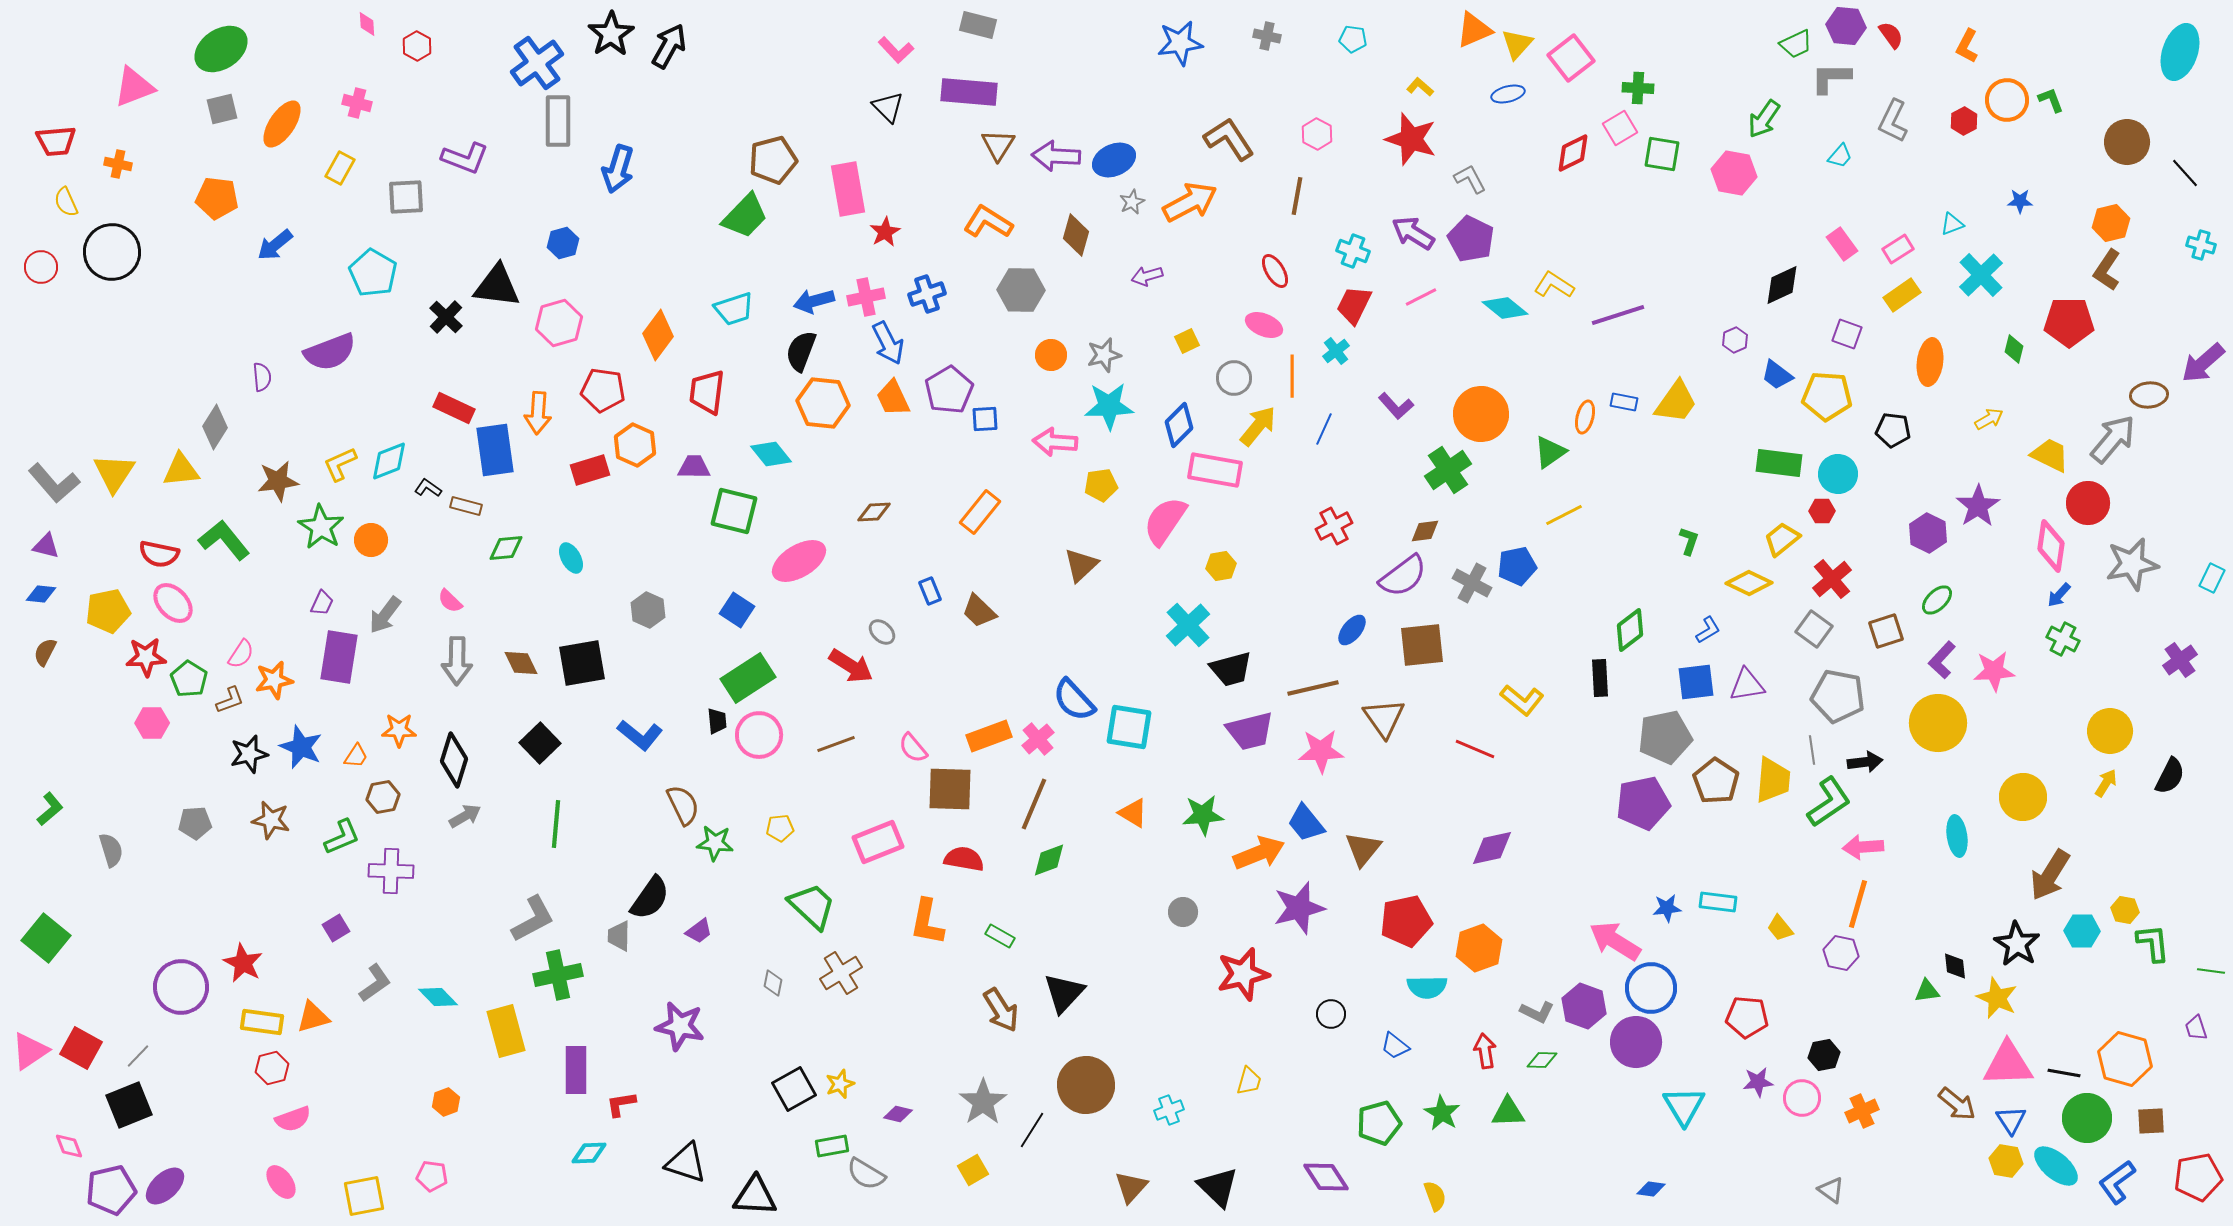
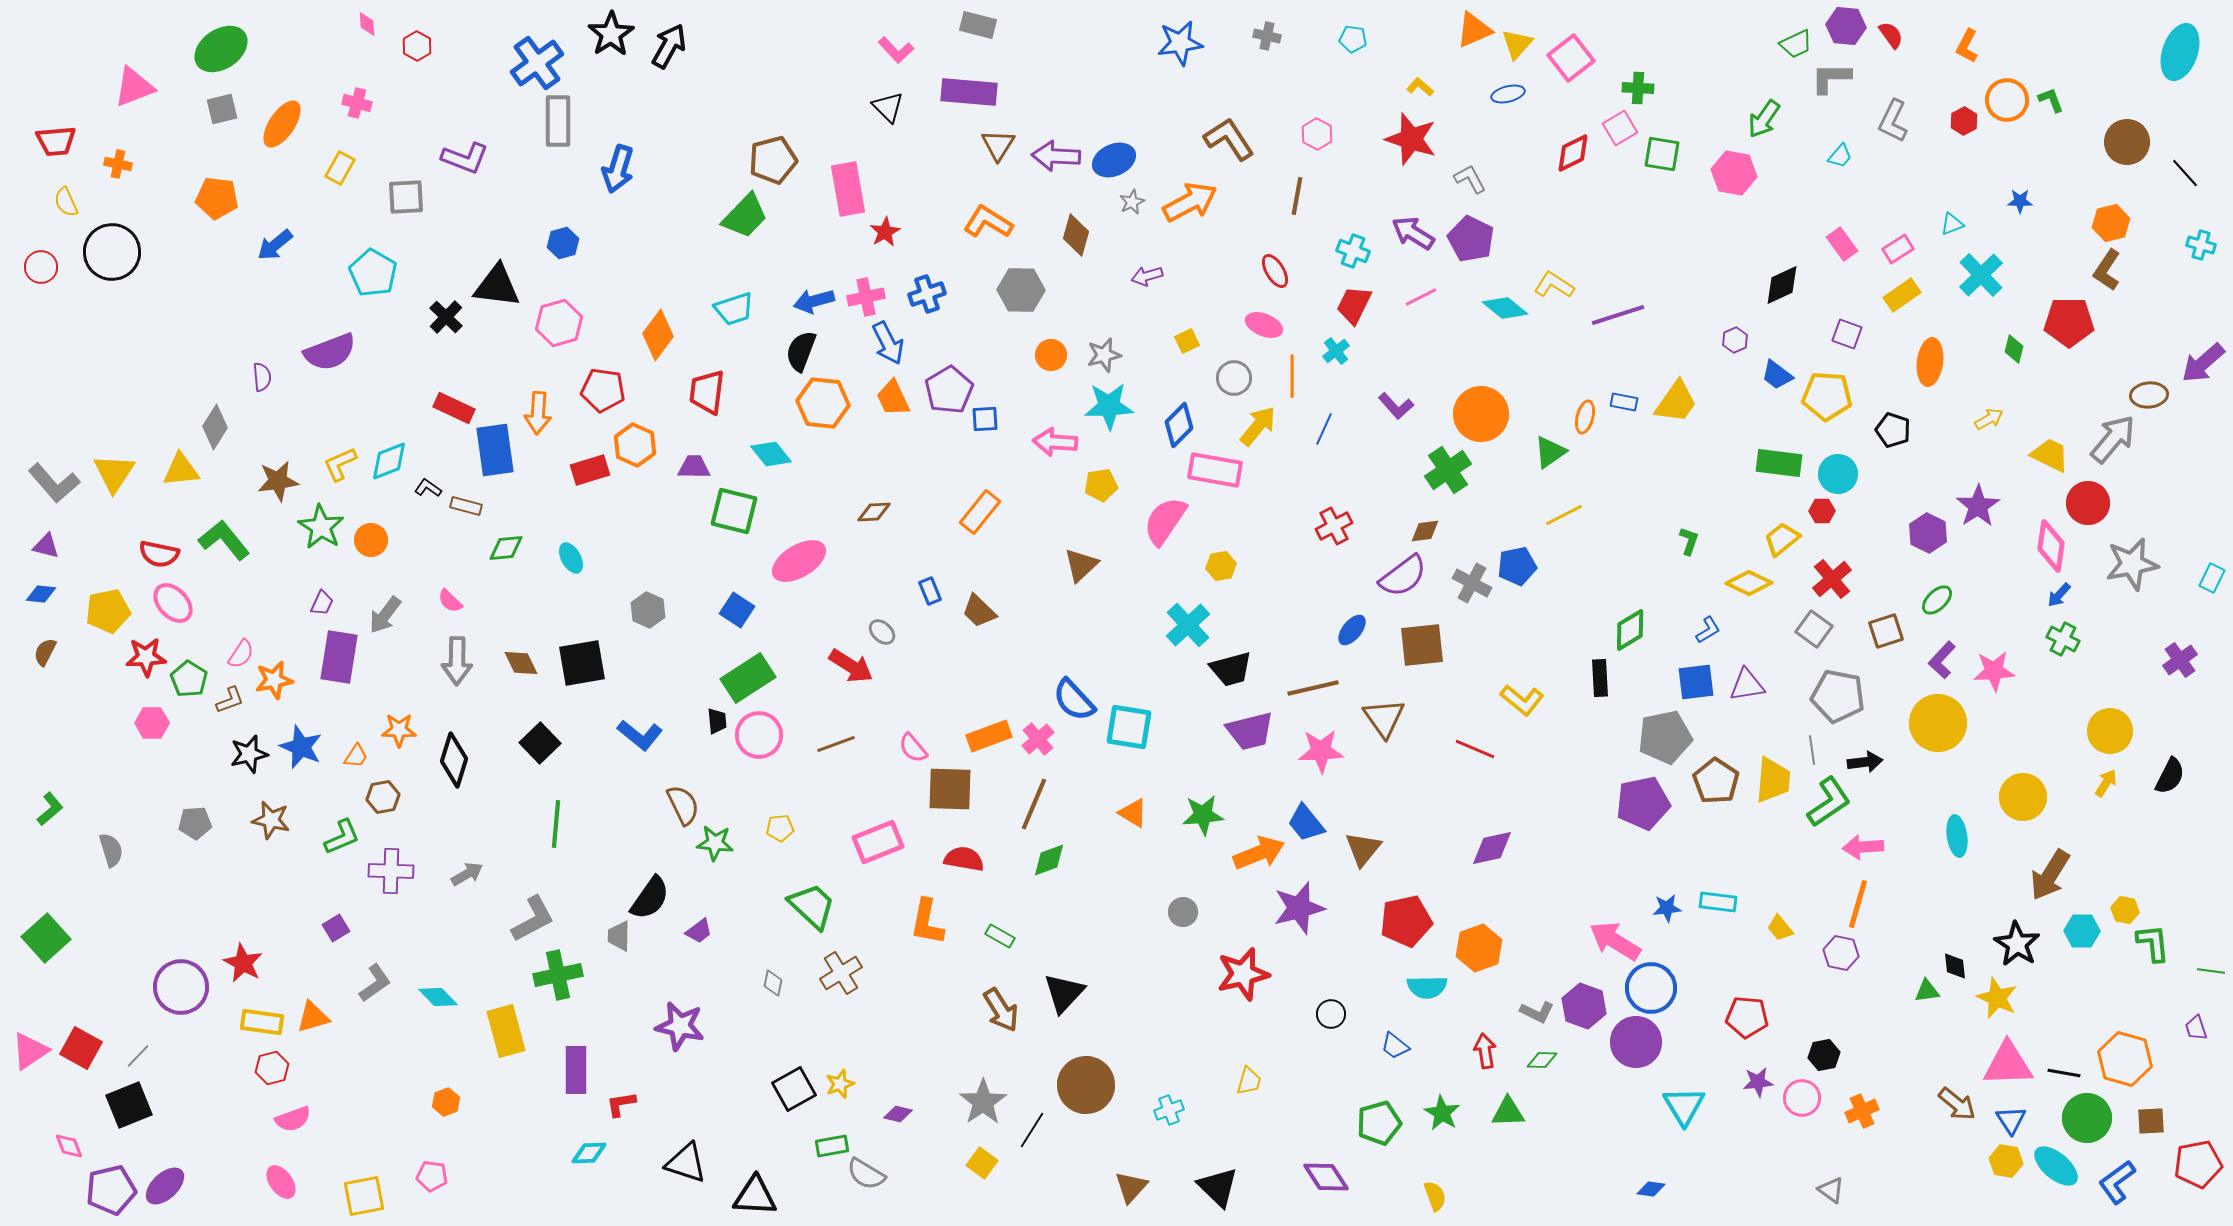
black pentagon at (1893, 430): rotated 12 degrees clockwise
green diamond at (1630, 630): rotated 6 degrees clockwise
gray arrow at (465, 816): moved 2 px right, 58 px down
green square at (46, 938): rotated 9 degrees clockwise
yellow square at (973, 1170): moved 9 px right, 7 px up; rotated 24 degrees counterclockwise
red pentagon at (2198, 1177): moved 13 px up
